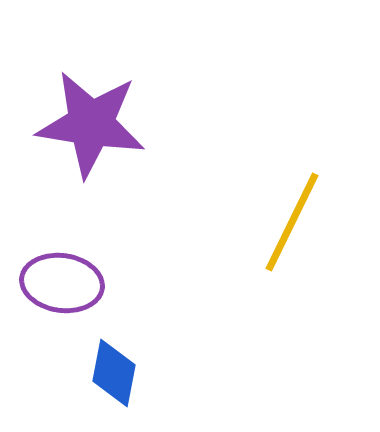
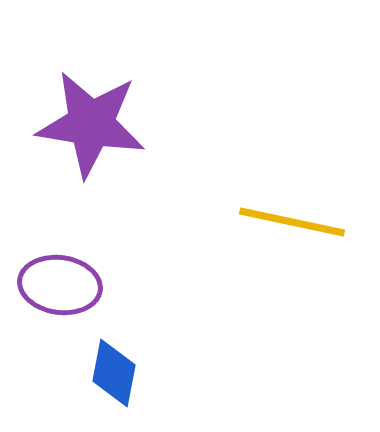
yellow line: rotated 76 degrees clockwise
purple ellipse: moved 2 px left, 2 px down
